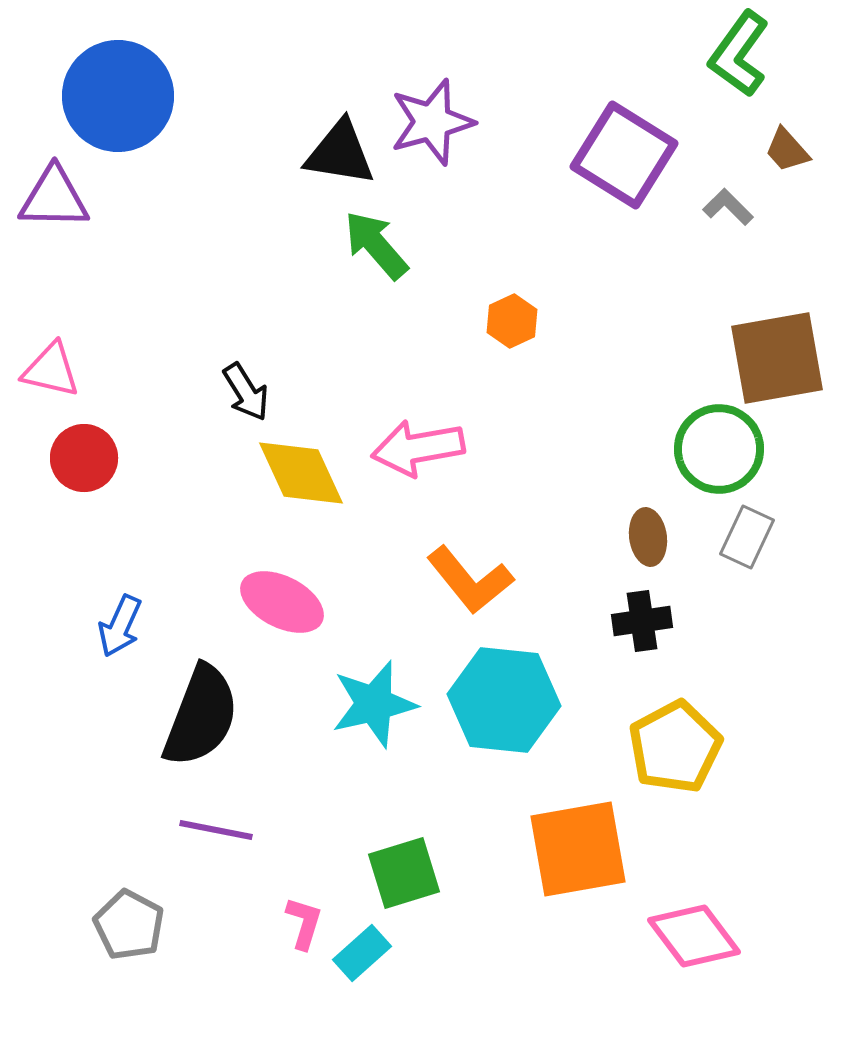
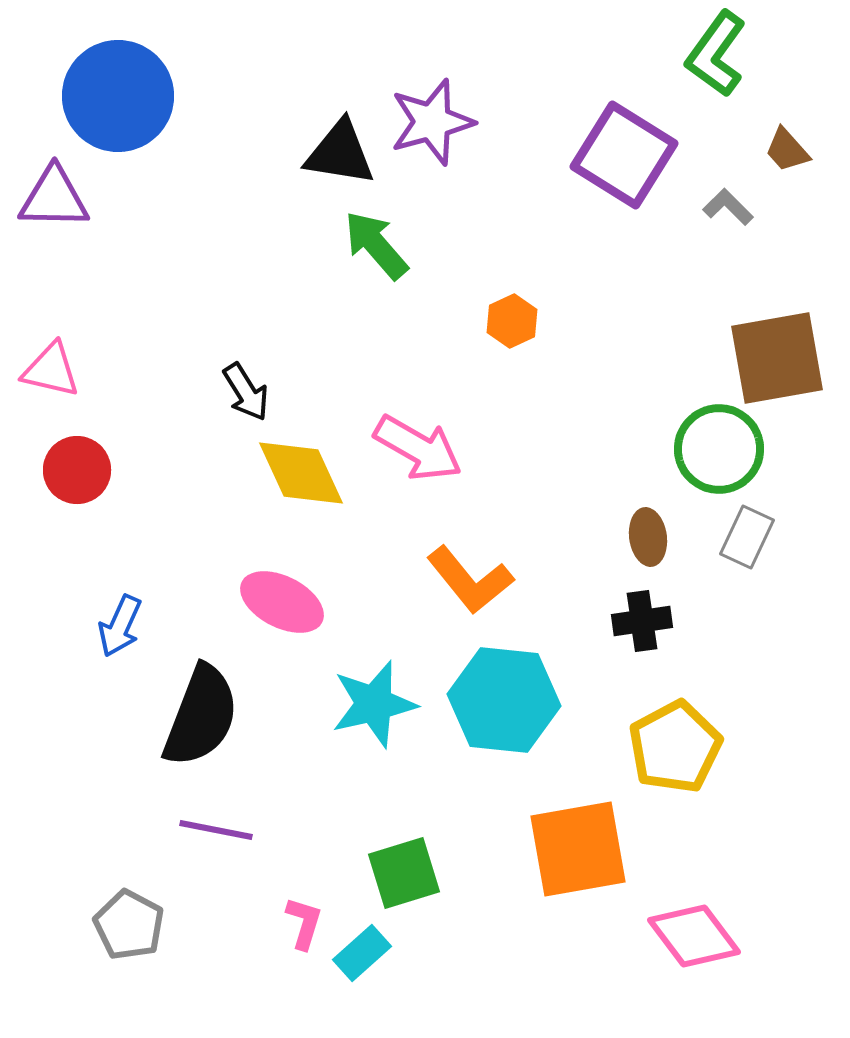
green L-shape: moved 23 px left
pink arrow: rotated 140 degrees counterclockwise
red circle: moved 7 px left, 12 px down
